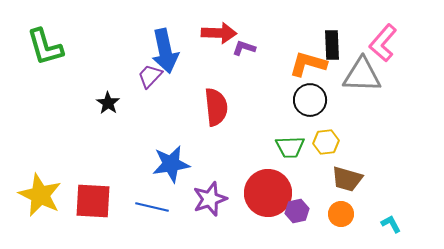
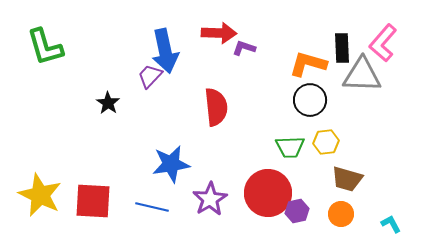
black rectangle: moved 10 px right, 3 px down
purple star: rotated 12 degrees counterclockwise
